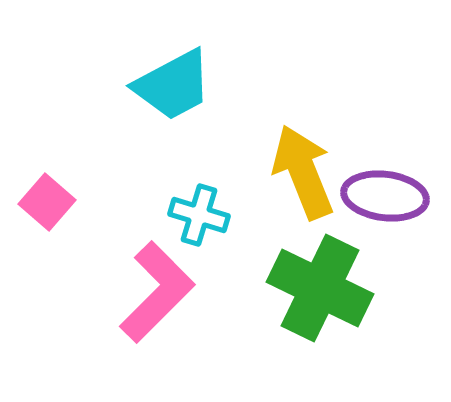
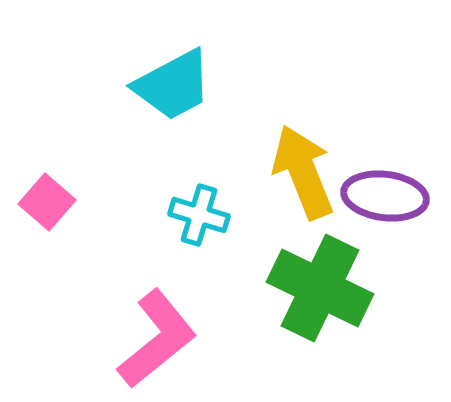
pink L-shape: moved 47 px down; rotated 6 degrees clockwise
